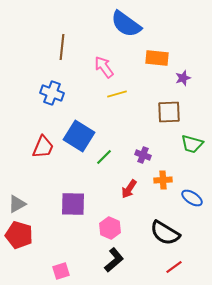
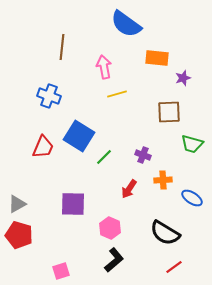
pink arrow: rotated 25 degrees clockwise
blue cross: moved 3 px left, 3 px down
